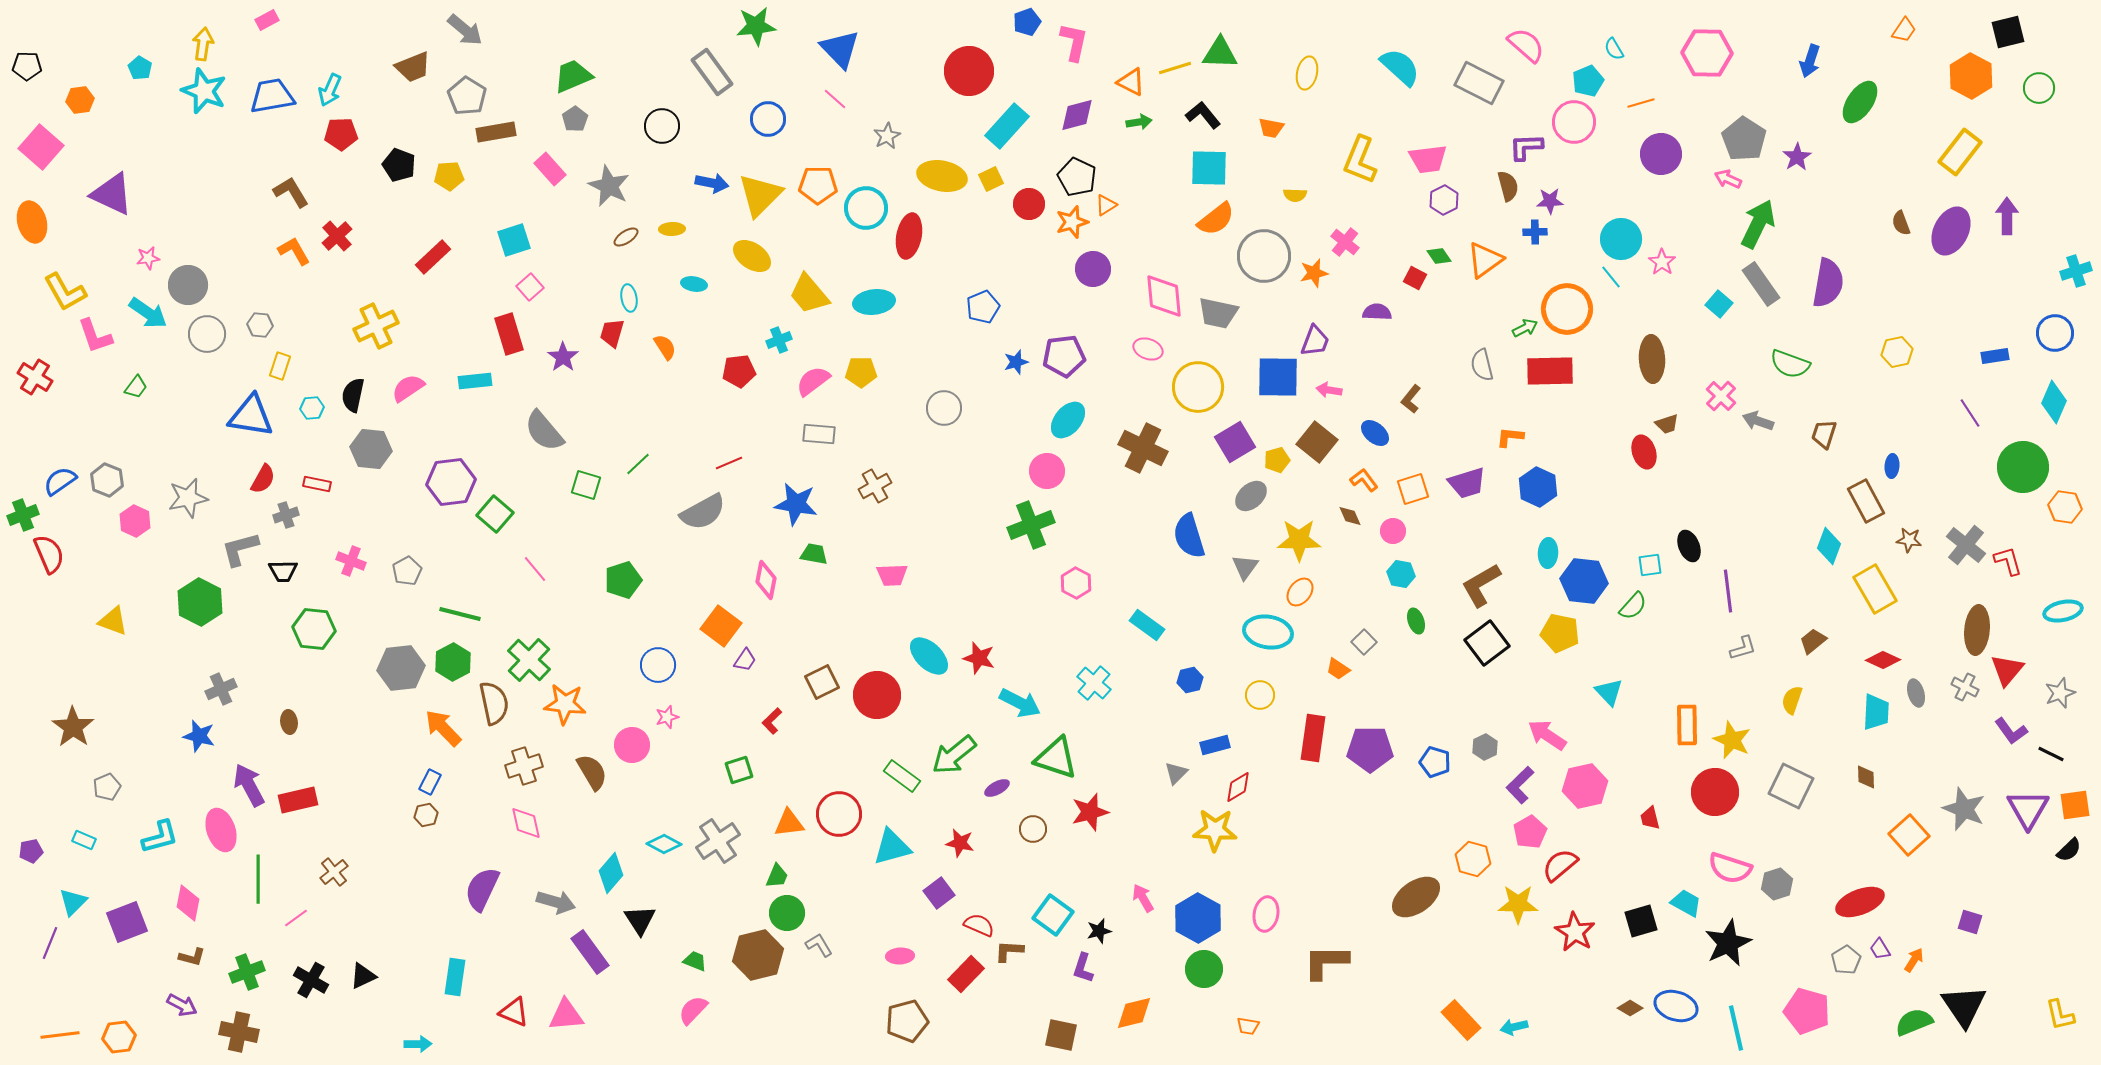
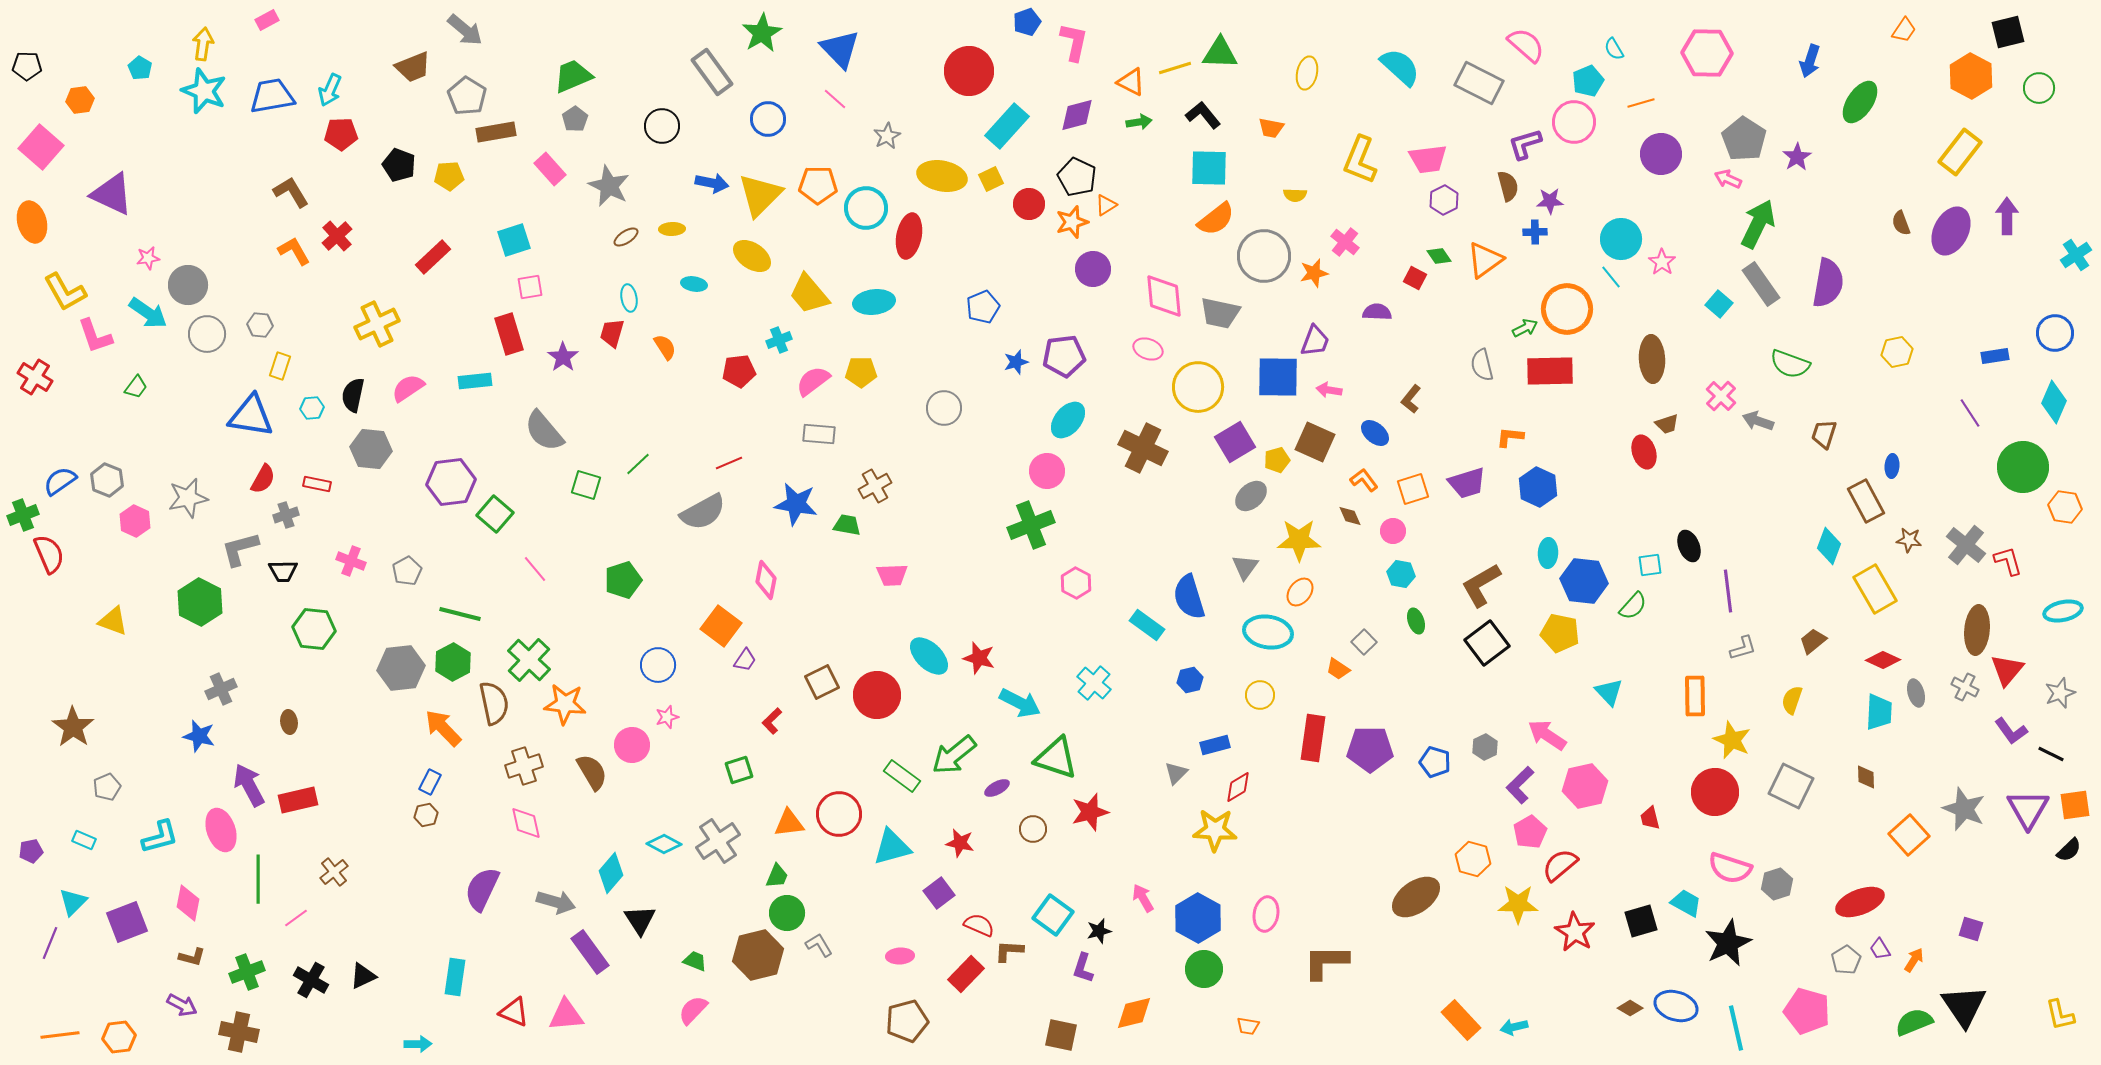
green star at (756, 26): moved 6 px right, 7 px down; rotated 24 degrees counterclockwise
purple L-shape at (1526, 147): moved 1 px left, 3 px up; rotated 15 degrees counterclockwise
cyan cross at (2076, 271): moved 16 px up; rotated 16 degrees counterclockwise
pink square at (530, 287): rotated 32 degrees clockwise
gray trapezoid at (1218, 313): moved 2 px right
yellow cross at (376, 326): moved 1 px right, 2 px up
brown square at (1317, 442): moved 2 px left; rotated 15 degrees counterclockwise
blue semicircle at (1189, 536): moved 61 px down
green trapezoid at (814, 554): moved 33 px right, 29 px up
cyan trapezoid at (1876, 712): moved 3 px right
orange rectangle at (1687, 725): moved 8 px right, 29 px up
purple square at (1970, 922): moved 1 px right, 7 px down
